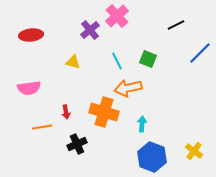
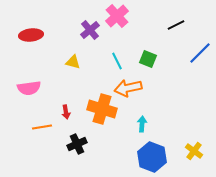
orange cross: moved 2 px left, 3 px up
